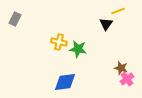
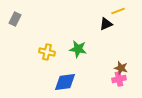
black triangle: rotated 32 degrees clockwise
yellow cross: moved 12 px left, 10 px down
pink cross: moved 8 px left; rotated 24 degrees clockwise
